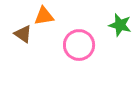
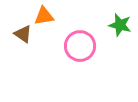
pink circle: moved 1 px right, 1 px down
